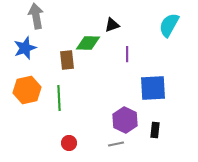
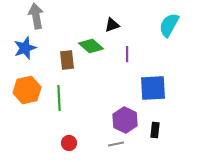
green diamond: moved 3 px right, 3 px down; rotated 40 degrees clockwise
